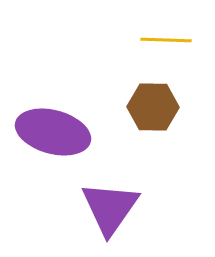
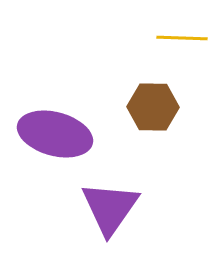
yellow line: moved 16 px right, 2 px up
purple ellipse: moved 2 px right, 2 px down
